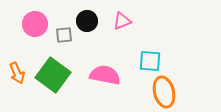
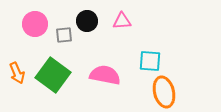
pink triangle: rotated 18 degrees clockwise
